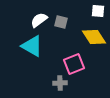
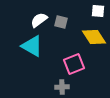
gray cross: moved 2 px right, 4 px down
